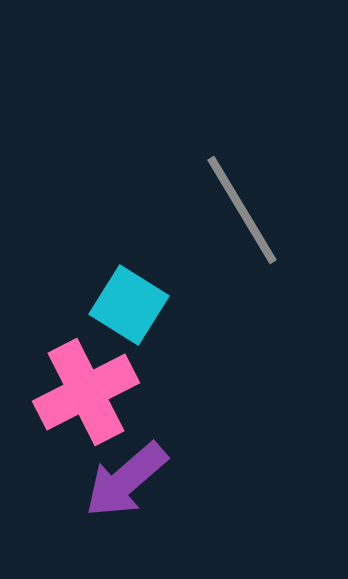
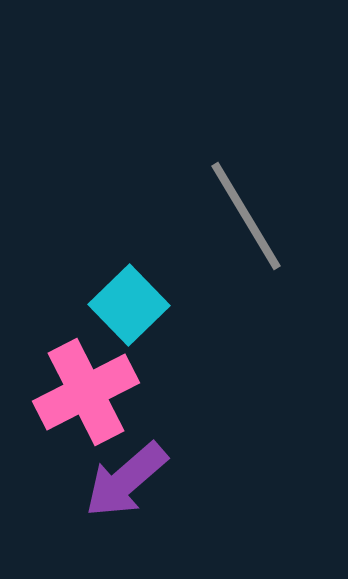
gray line: moved 4 px right, 6 px down
cyan square: rotated 14 degrees clockwise
